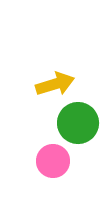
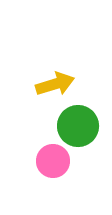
green circle: moved 3 px down
